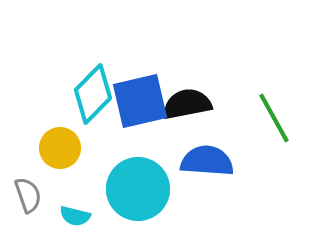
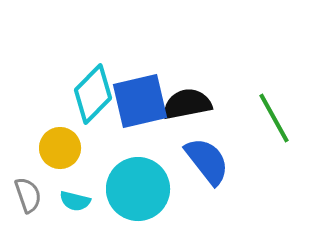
blue semicircle: rotated 48 degrees clockwise
cyan semicircle: moved 15 px up
